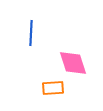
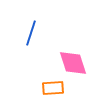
blue line: rotated 15 degrees clockwise
